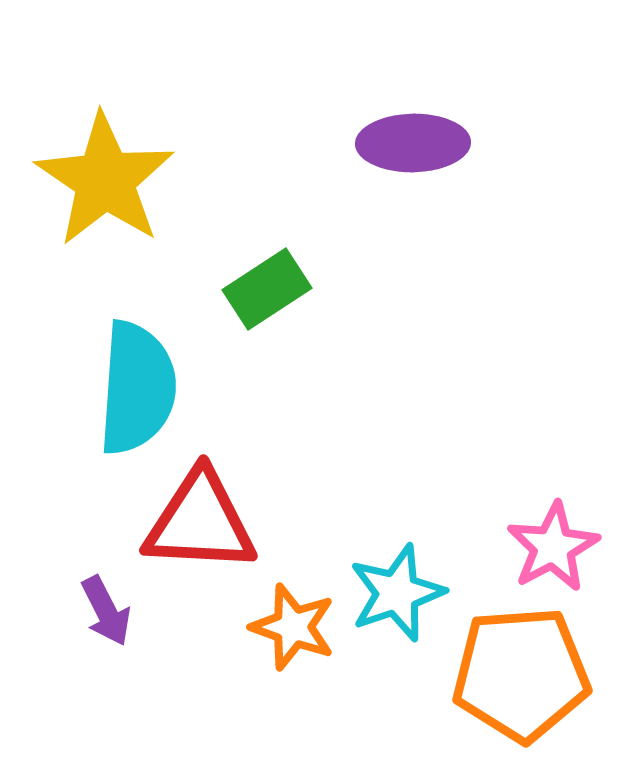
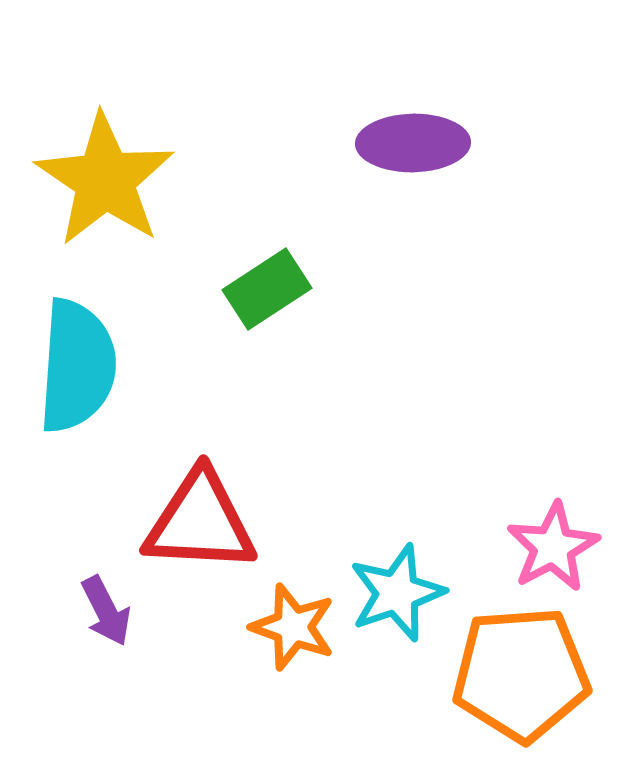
cyan semicircle: moved 60 px left, 22 px up
